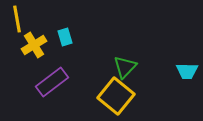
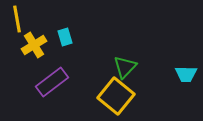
cyan trapezoid: moved 1 px left, 3 px down
